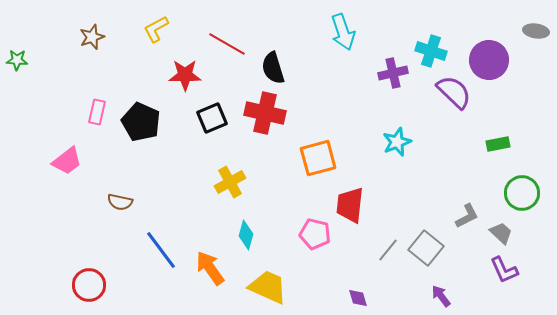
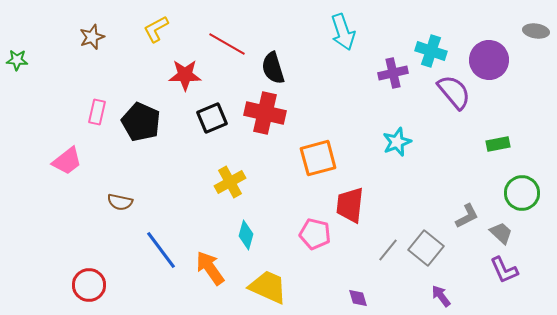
purple semicircle: rotated 6 degrees clockwise
